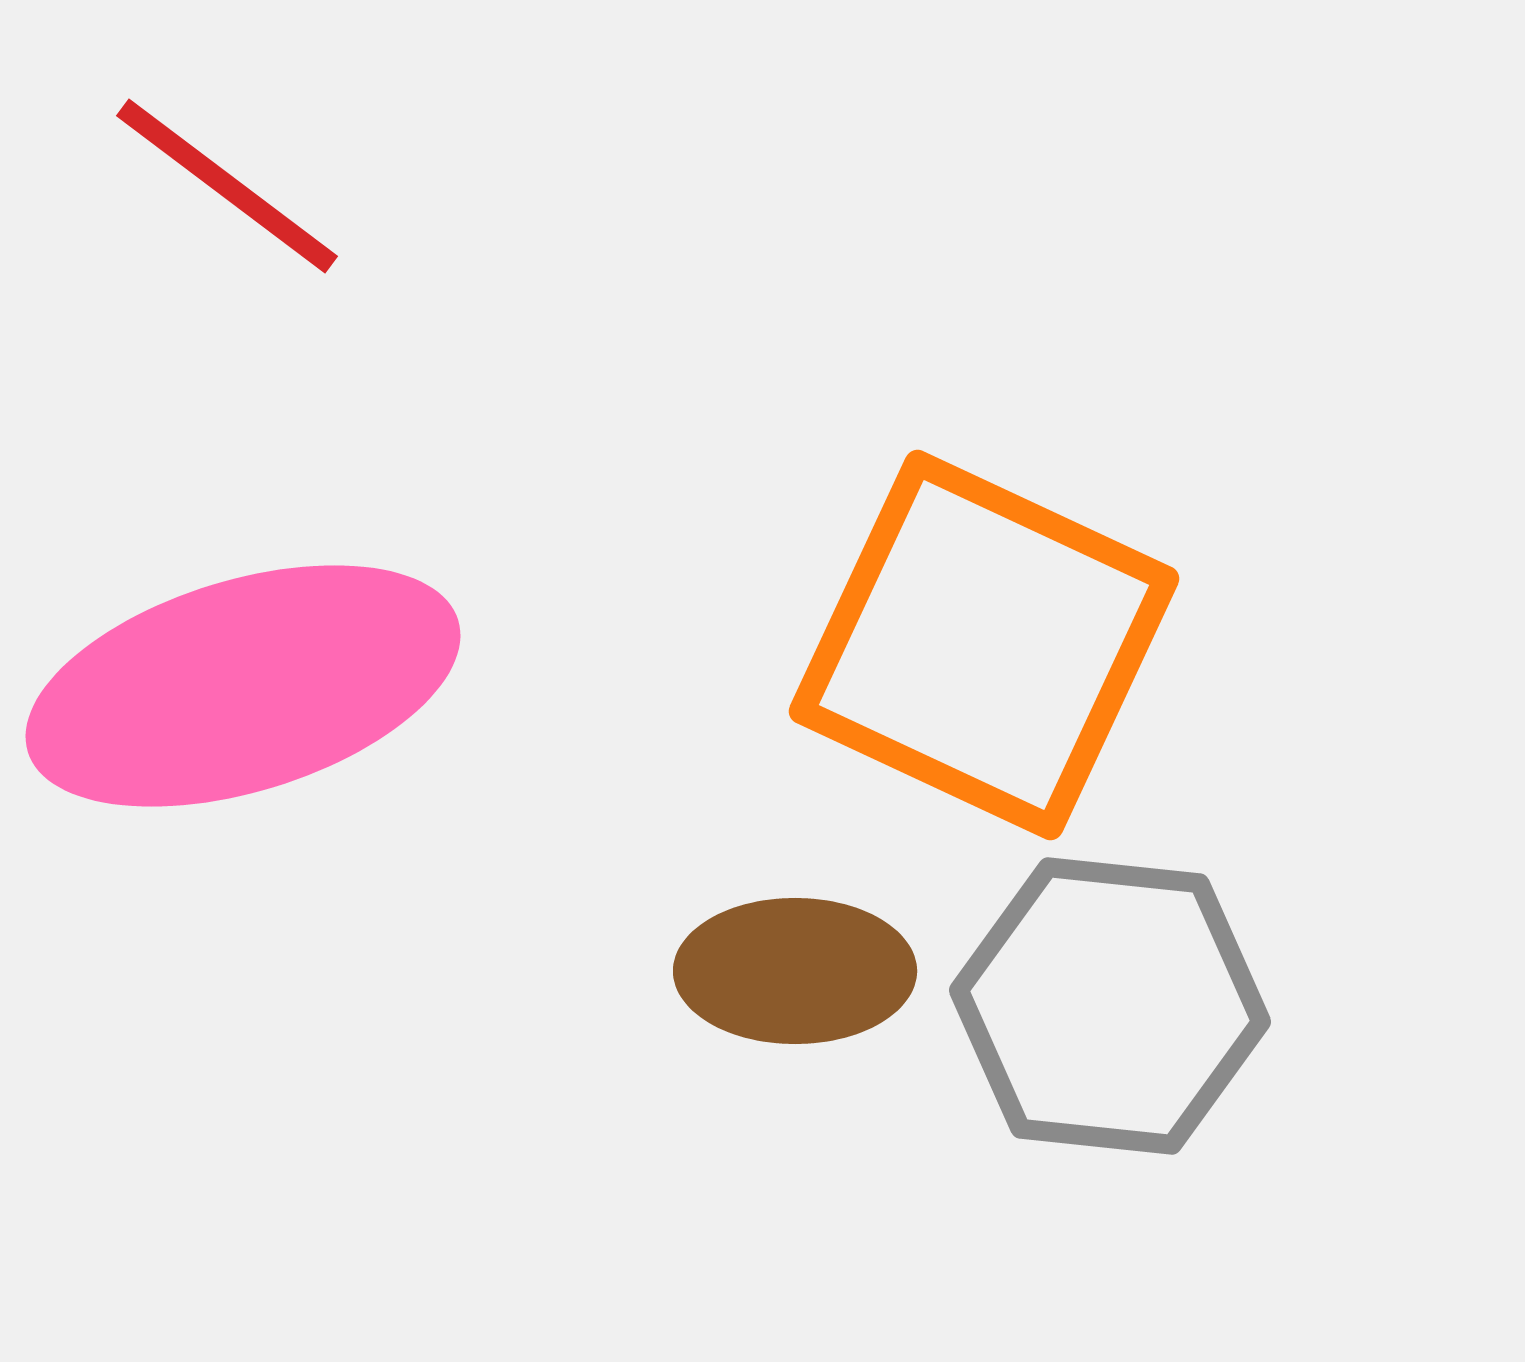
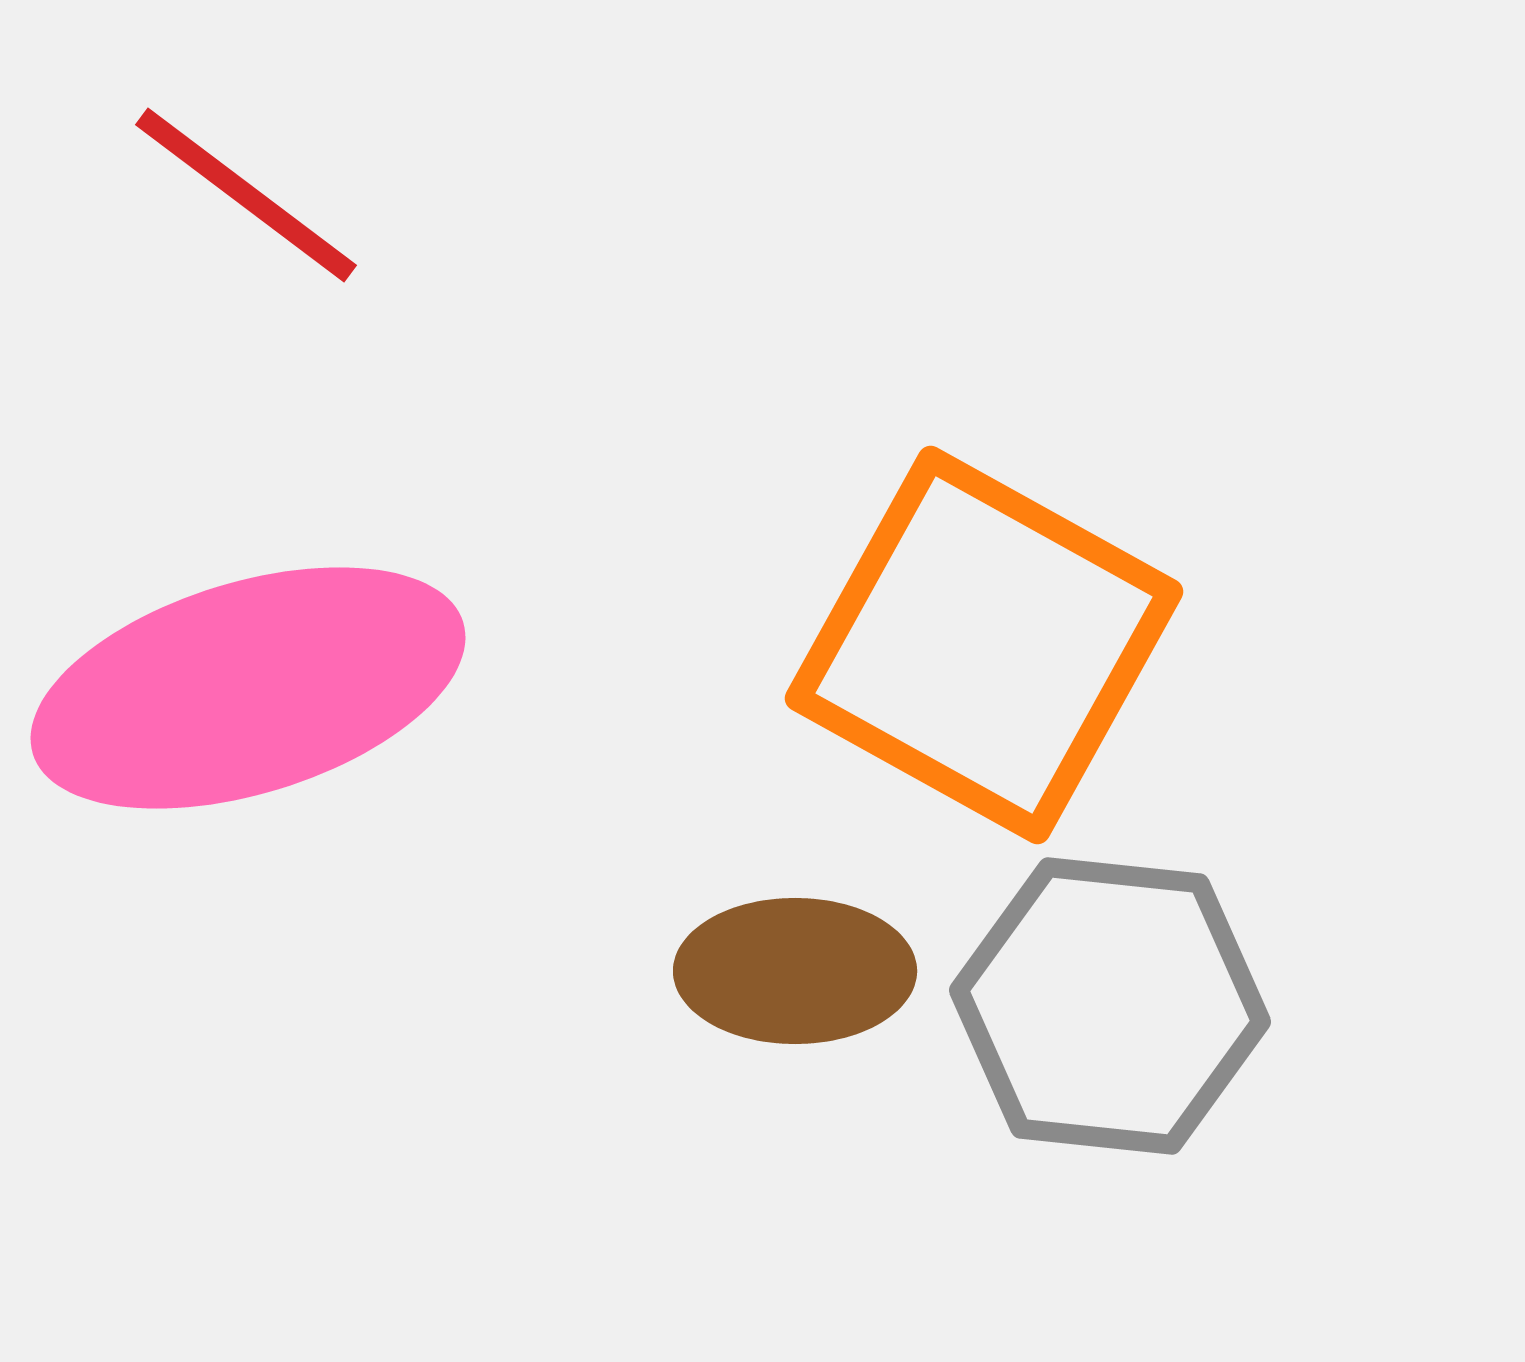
red line: moved 19 px right, 9 px down
orange square: rotated 4 degrees clockwise
pink ellipse: moved 5 px right, 2 px down
